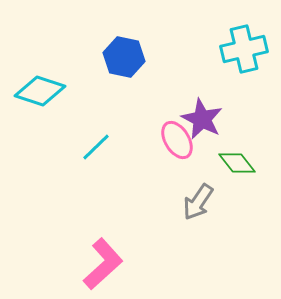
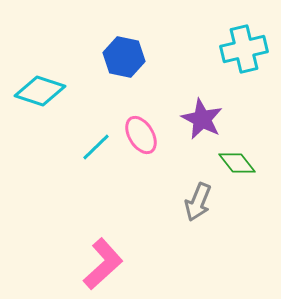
pink ellipse: moved 36 px left, 5 px up
gray arrow: rotated 12 degrees counterclockwise
